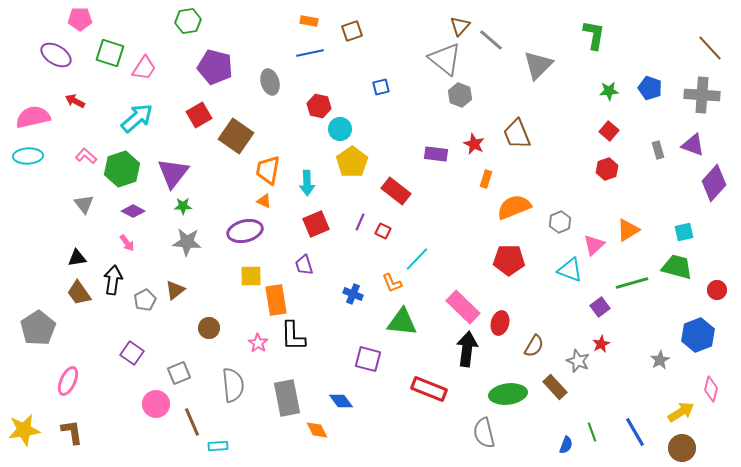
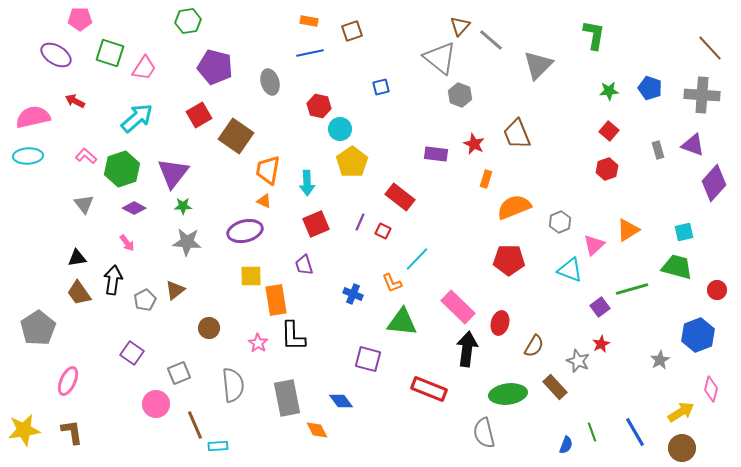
gray triangle at (445, 59): moved 5 px left, 1 px up
red rectangle at (396, 191): moved 4 px right, 6 px down
purple diamond at (133, 211): moved 1 px right, 3 px up
green line at (632, 283): moved 6 px down
pink rectangle at (463, 307): moved 5 px left
brown line at (192, 422): moved 3 px right, 3 px down
